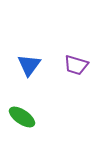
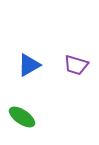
blue triangle: rotated 25 degrees clockwise
